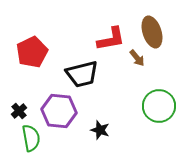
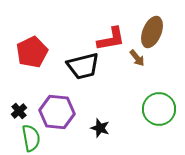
brown ellipse: rotated 40 degrees clockwise
black trapezoid: moved 1 px right, 8 px up
green circle: moved 3 px down
purple hexagon: moved 2 px left, 1 px down
black star: moved 2 px up
